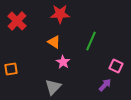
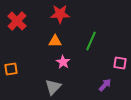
orange triangle: moved 1 px right, 1 px up; rotated 32 degrees counterclockwise
pink square: moved 4 px right, 3 px up; rotated 16 degrees counterclockwise
